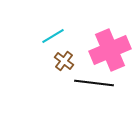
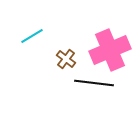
cyan line: moved 21 px left
brown cross: moved 2 px right, 2 px up
